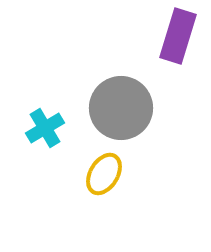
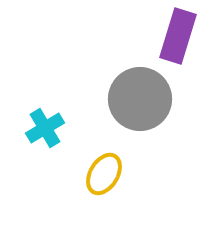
gray circle: moved 19 px right, 9 px up
